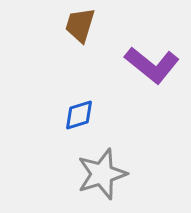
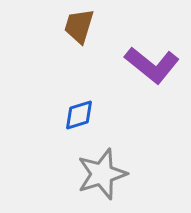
brown trapezoid: moved 1 px left, 1 px down
